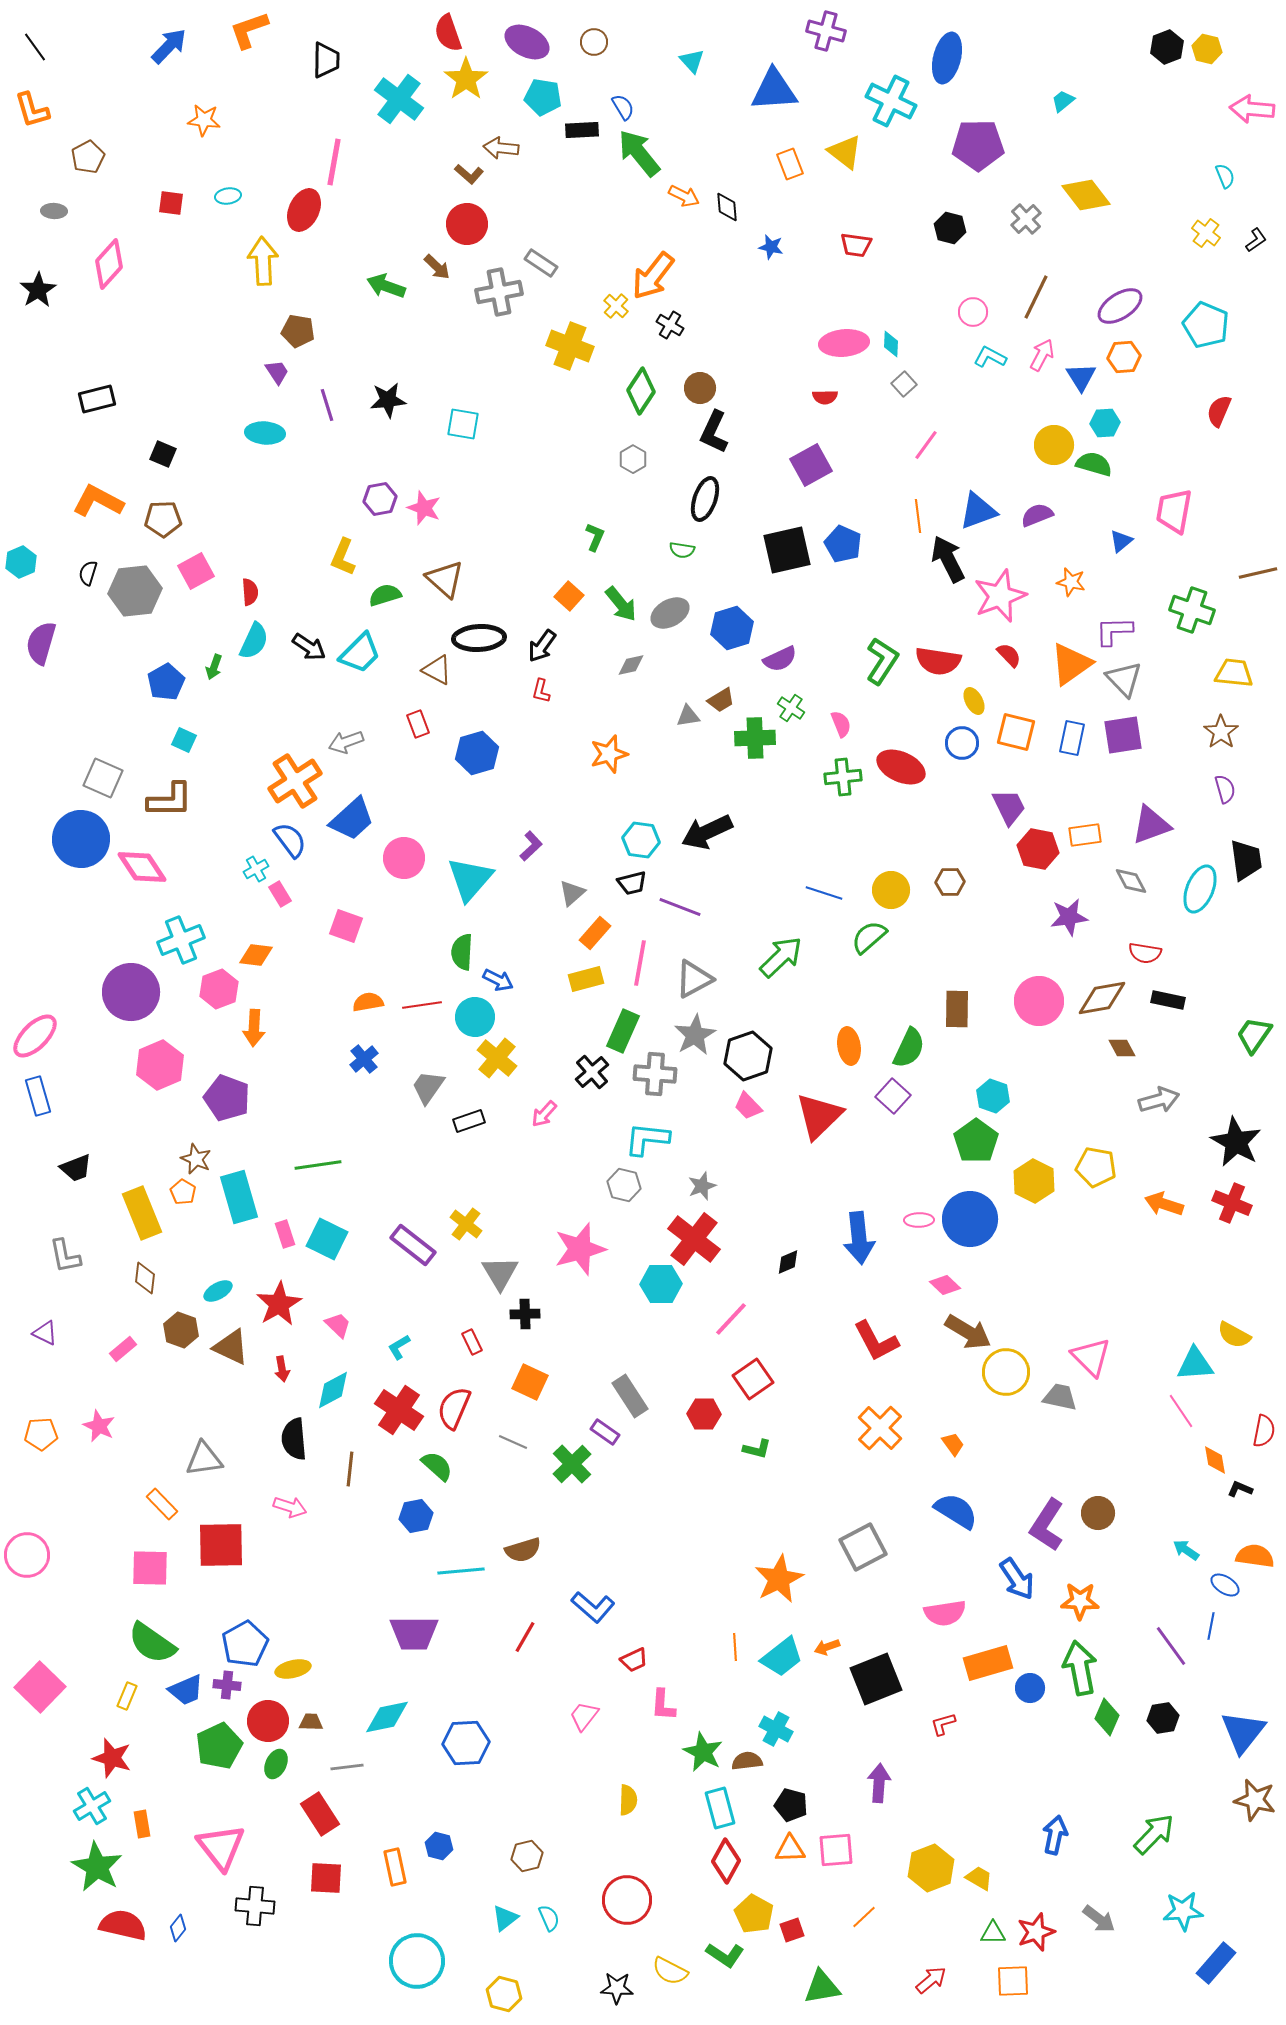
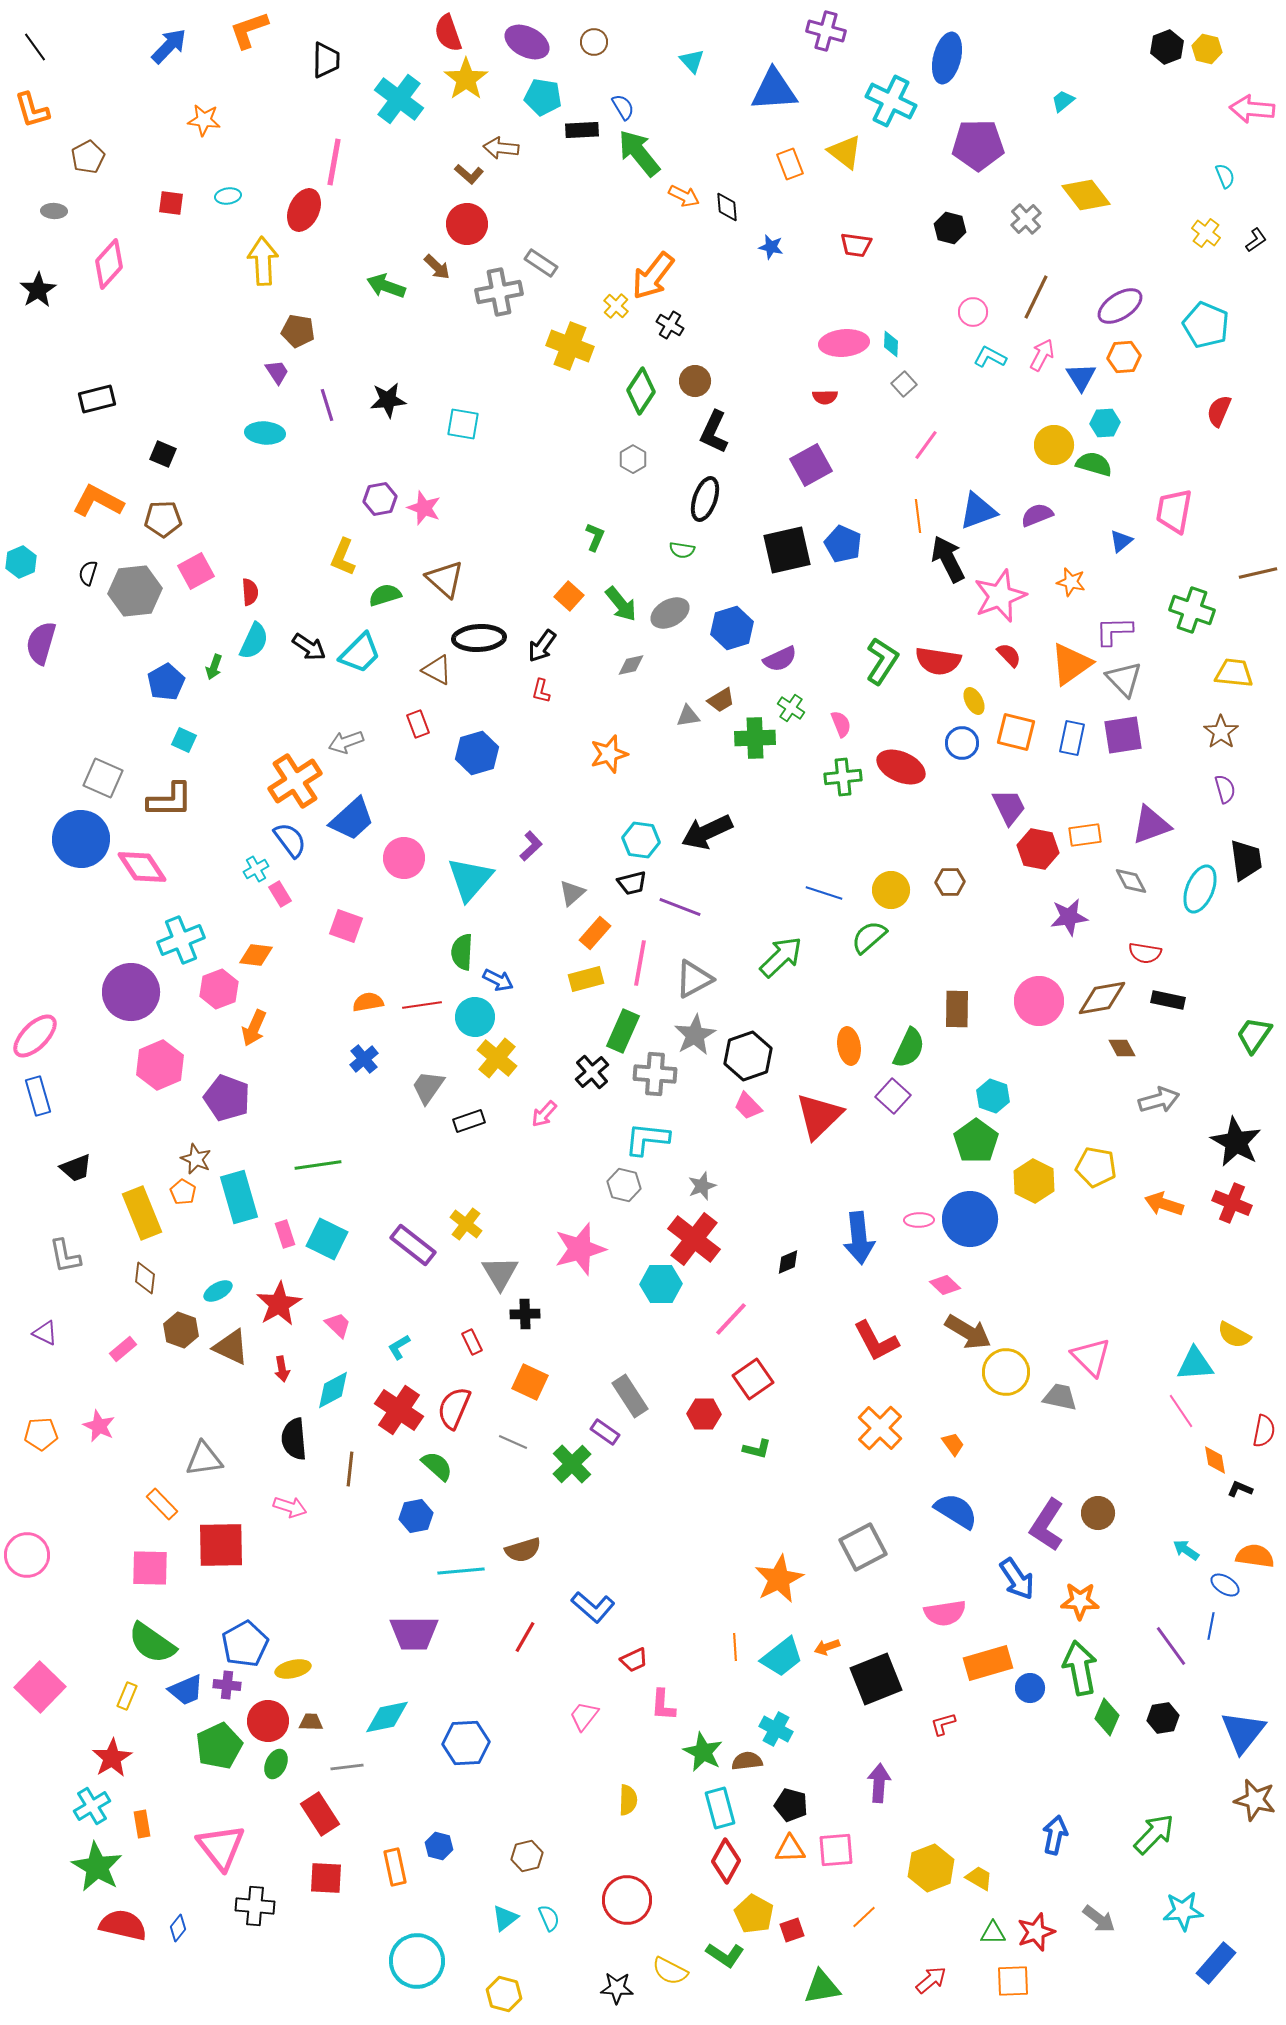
brown circle at (700, 388): moved 5 px left, 7 px up
orange arrow at (254, 1028): rotated 21 degrees clockwise
red star at (112, 1758): rotated 24 degrees clockwise
